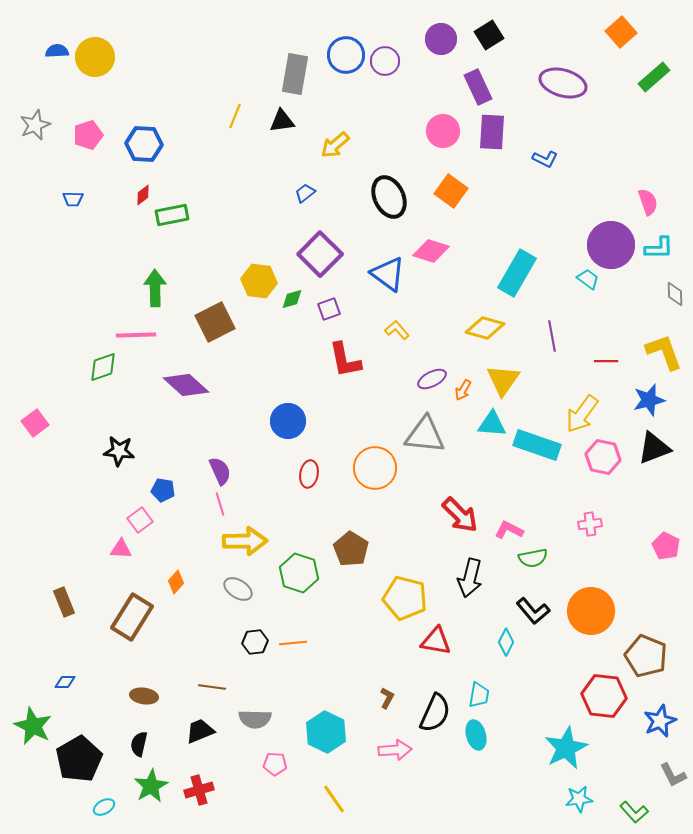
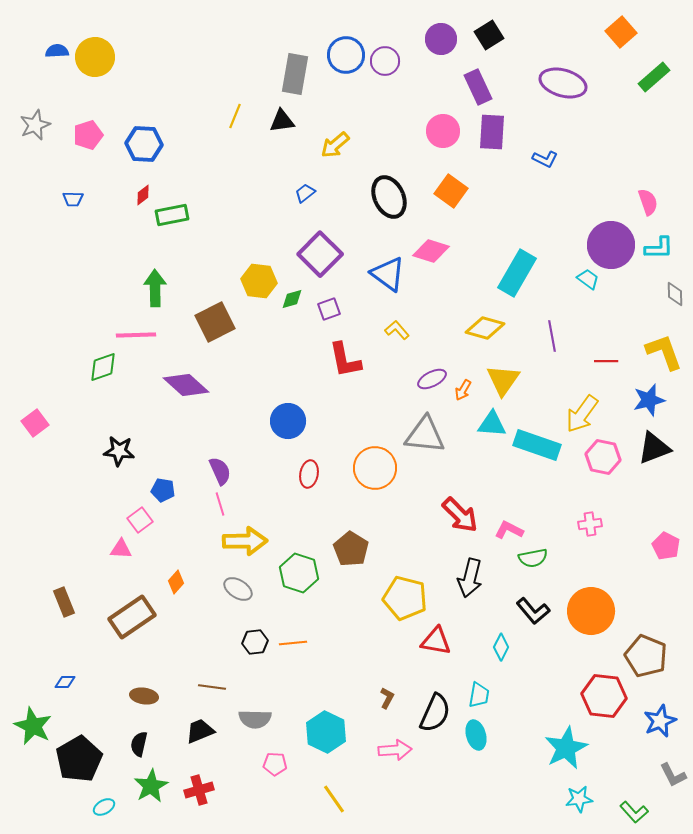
brown rectangle at (132, 617): rotated 24 degrees clockwise
cyan diamond at (506, 642): moved 5 px left, 5 px down
